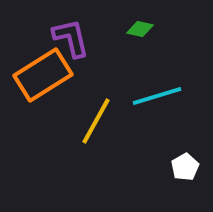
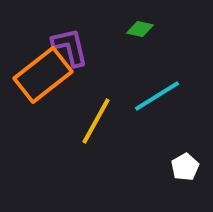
purple L-shape: moved 1 px left, 9 px down
orange rectangle: rotated 6 degrees counterclockwise
cyan line: rotated 15 degrees counterclockwise
